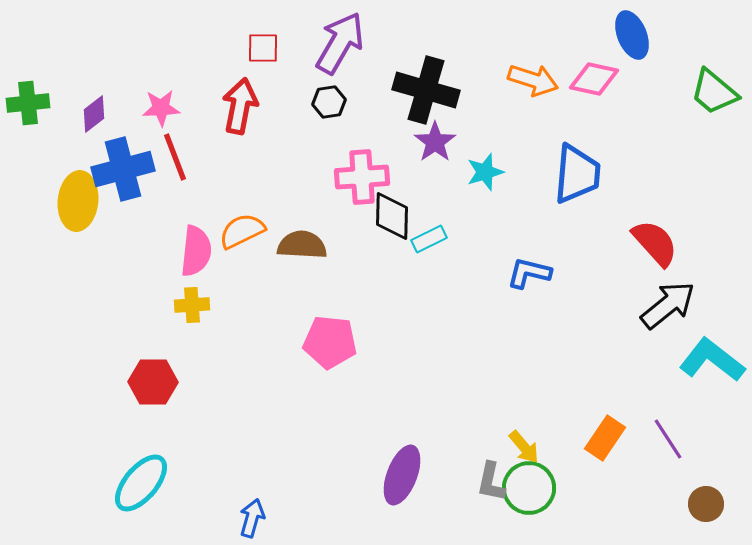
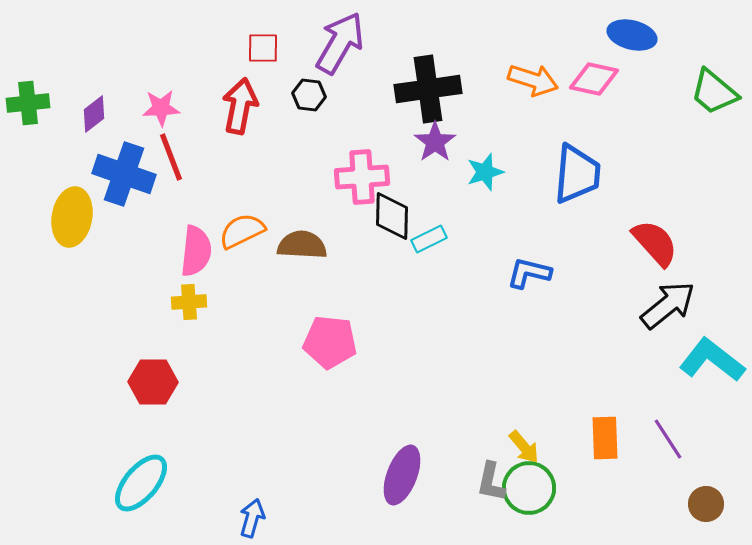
blue ellipse: rotated 54 degrees counterclockwise
black cross: moved 2 px right, 1 px up; rotated 24 degrees counterclockwise
black hexagon: moved 20 px left, 7 px up; rotated 16 degrees clockwise
red line: moved 4 px left
blue cross: moved 1 px right, 5 px down; rotated 34 degrees clockwise
yellow ellipse: moved 6 px left, 16 px down; rotated 4 degrees clockwise
yellow cross: moved 3 px left, 3 px up
orange rectangle: rotated 36 degrees counterclockwise
